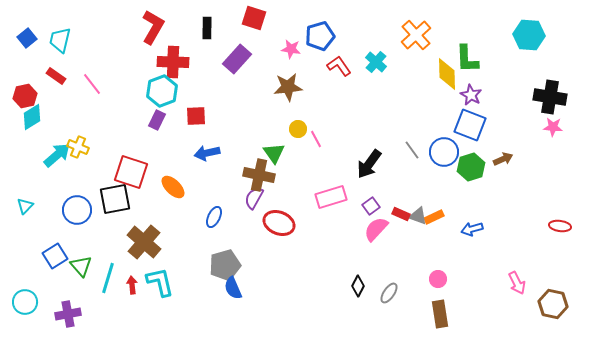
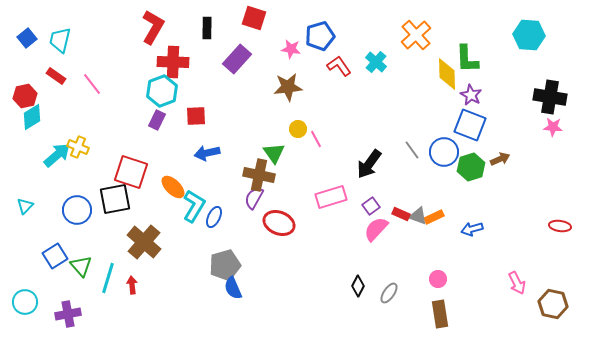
brown arrow at (503, 159): moved 3 px left
cyan L-shape at (160, 282): moved 34 px right, 76 px up; rotated 44 degrees clockwise
